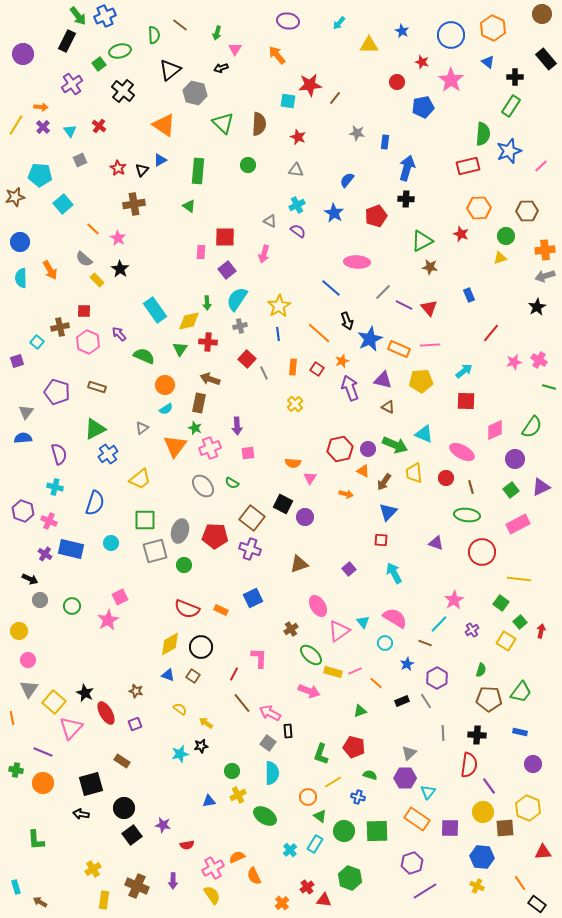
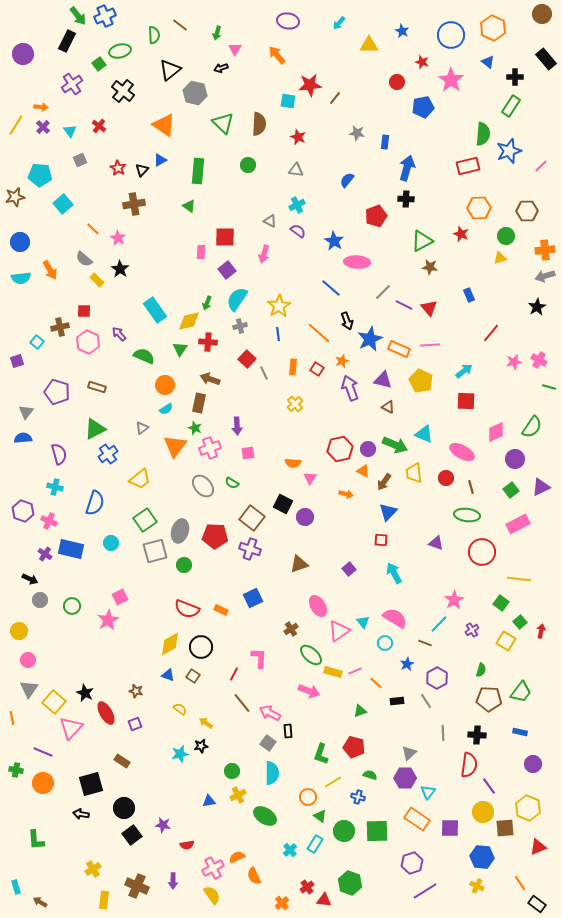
blue star at (334, 213): moved 28 px down
cyan semicircle at (21, 278): rotated 96 degrees counterclockwise
green arrow at (207, 303): rotated 24 degrees clockwise
yellow pentagon at (421, 381): rotated 30 degrees clockwise
pink diamond at (495, 430): moved 1 px right, 2 px down
green square at (145, 520): rotated 35 degrees counterclockwise
black rectangle at (402, 701): moved 5 px left; rotated 16 degrees clockwise
red triangle at (543, 852): moved 5 px left, 5 px up; rotated 18 degrees counterclockwise
green hexagon at (350, 878): moved 5 px down
